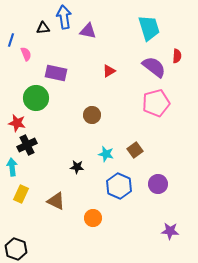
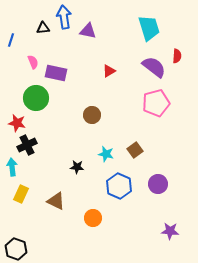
pink semicircle: moved 7 px right, 8 px down
